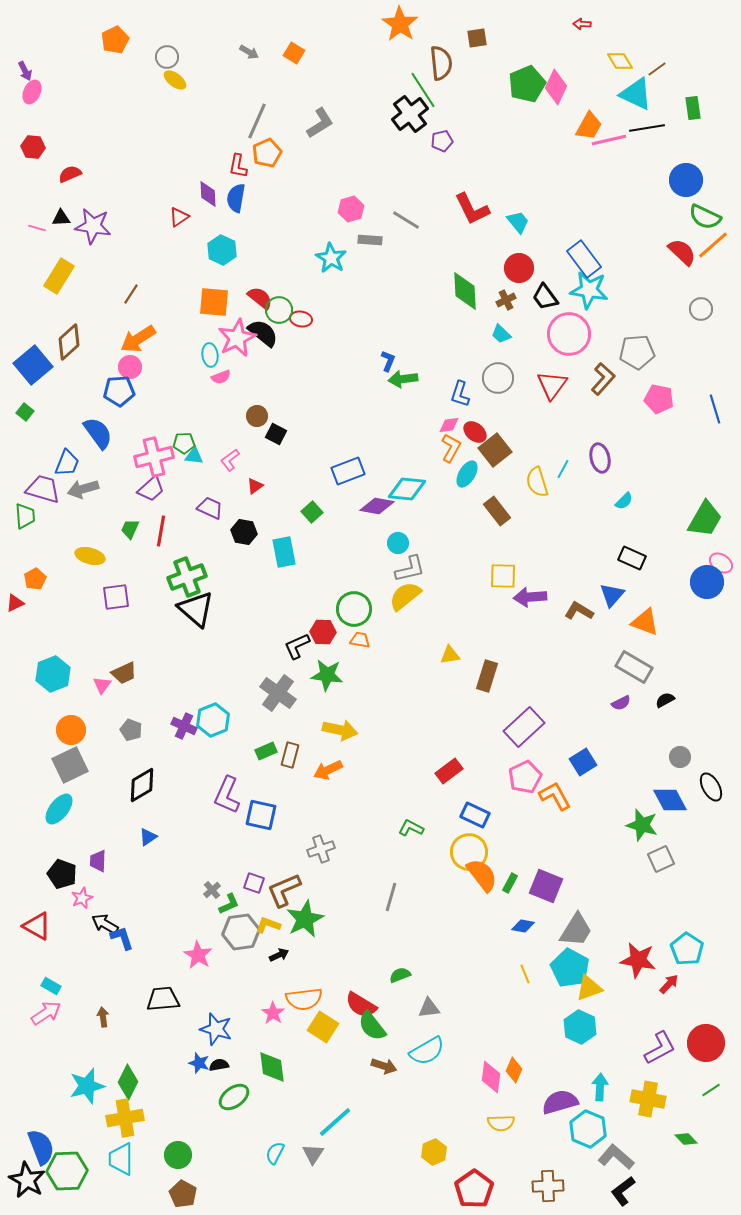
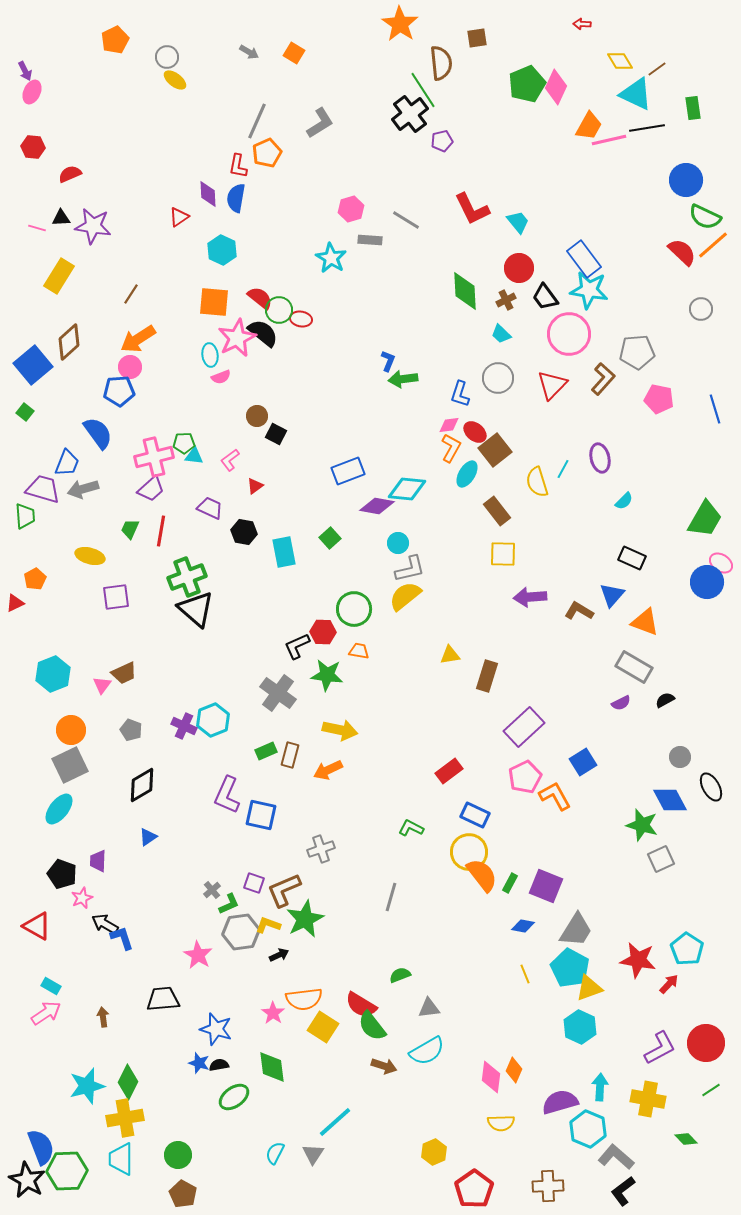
red triangle at (552, 385): rotated 8 degrees clockwise
green square at (312, 512): moved 18 px right, 26 px down
yellow square at (503, 576): moved 22 px up
orange trapezoid at (360, 640): moved 1 px left, 11 px down
